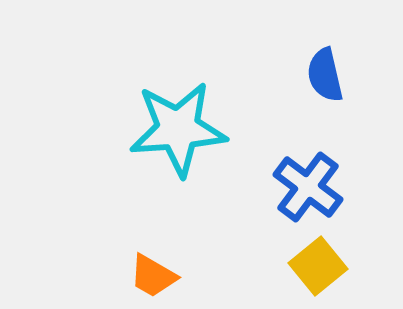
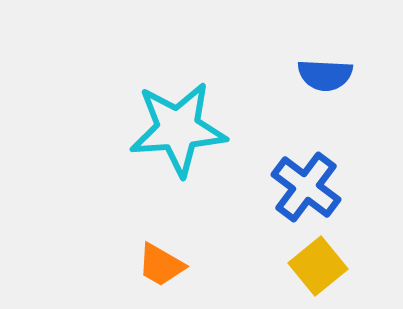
blue semicircle: rotated 74 degrees counterclockwise
blue cross: moved 2 px left
orange trapezoid: moved 8 px right, 11 px up
